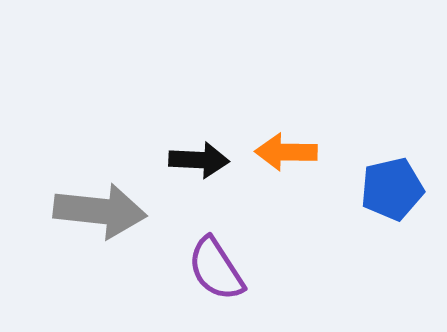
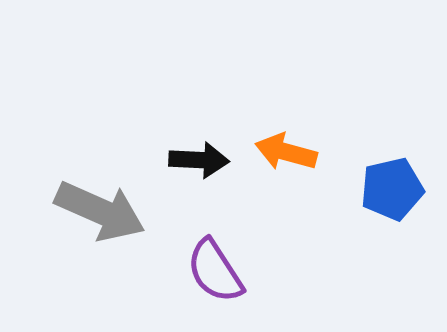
orange arrow: rotated 14 degrees clockwise
gray arrow: rotated 18 degrees clockwise
purple semicircle: moved 1 px left, 2 px down
